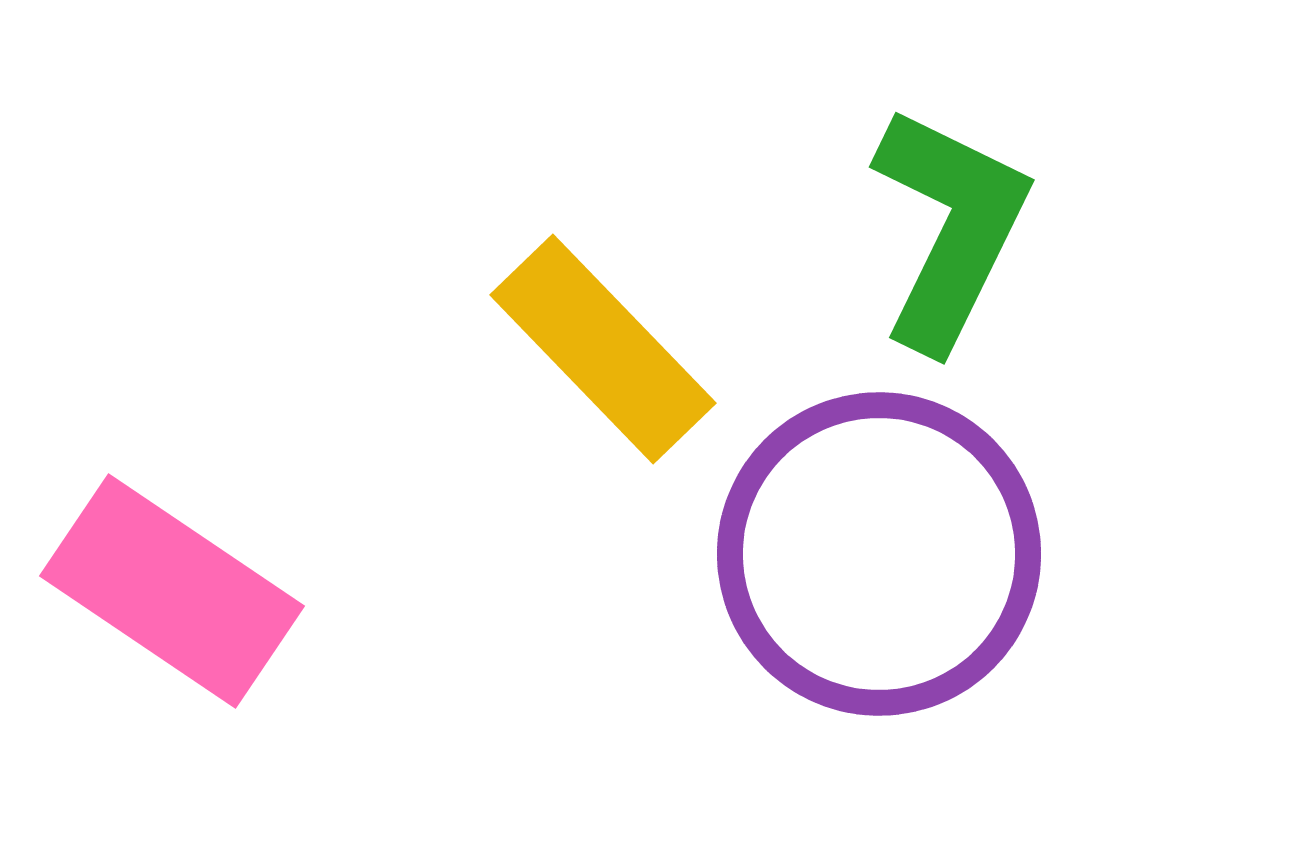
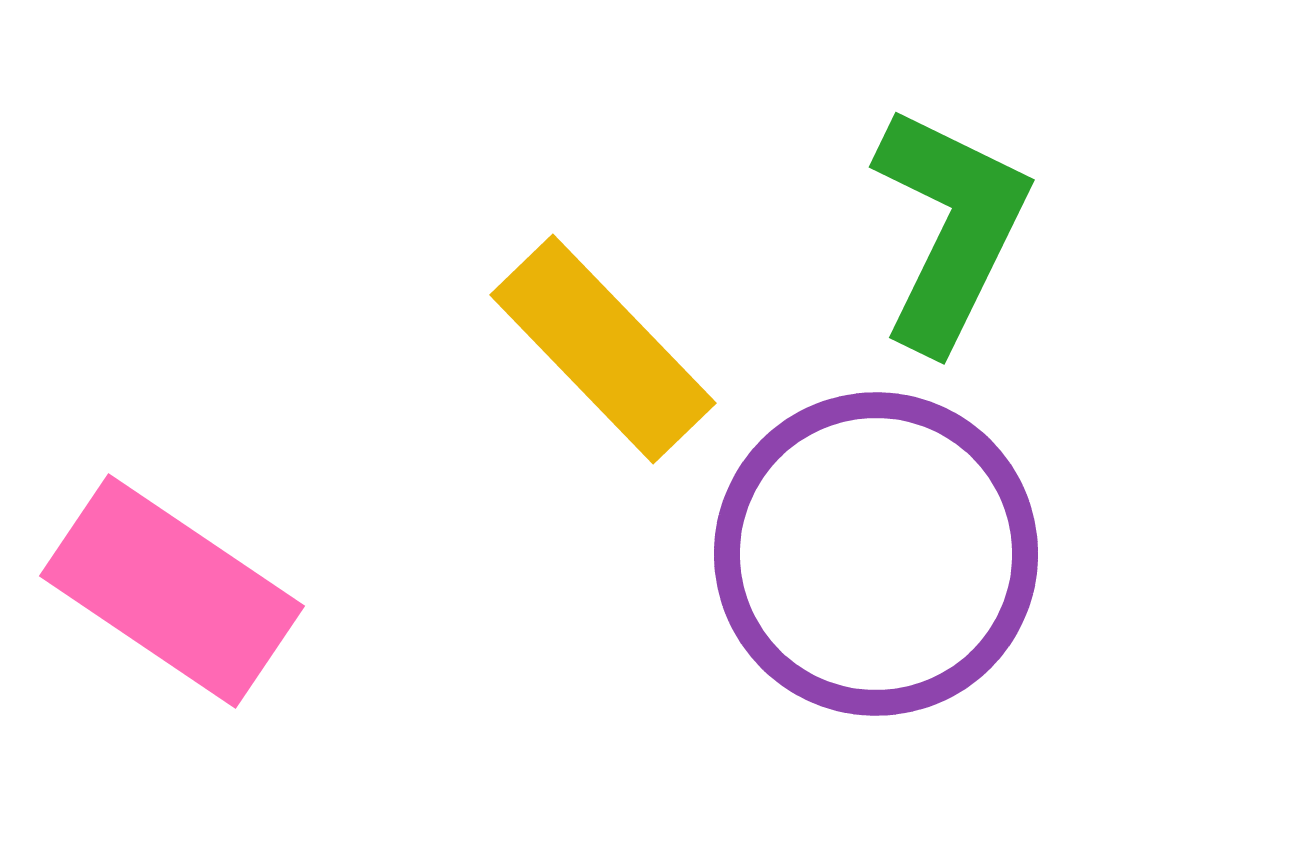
purple circle: moved 3 px left
